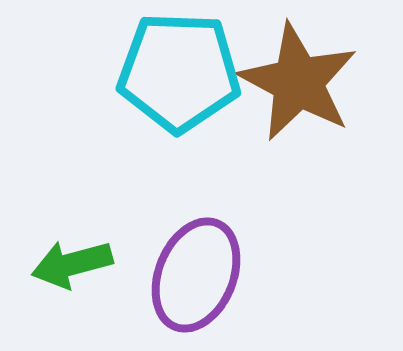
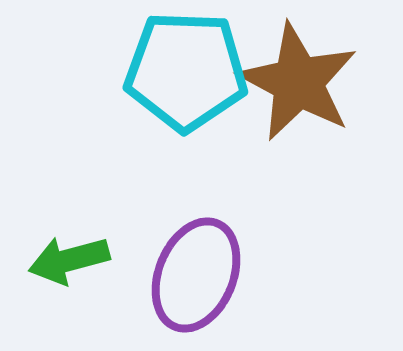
cyan pentagon: moved 7 px right, 1 px up
green arrow: moved 3 px left, 4 px up
